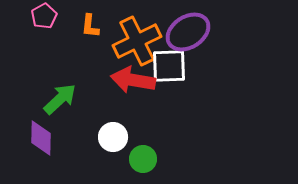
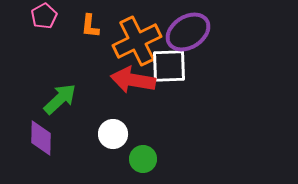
white circle: moved 3 px up
